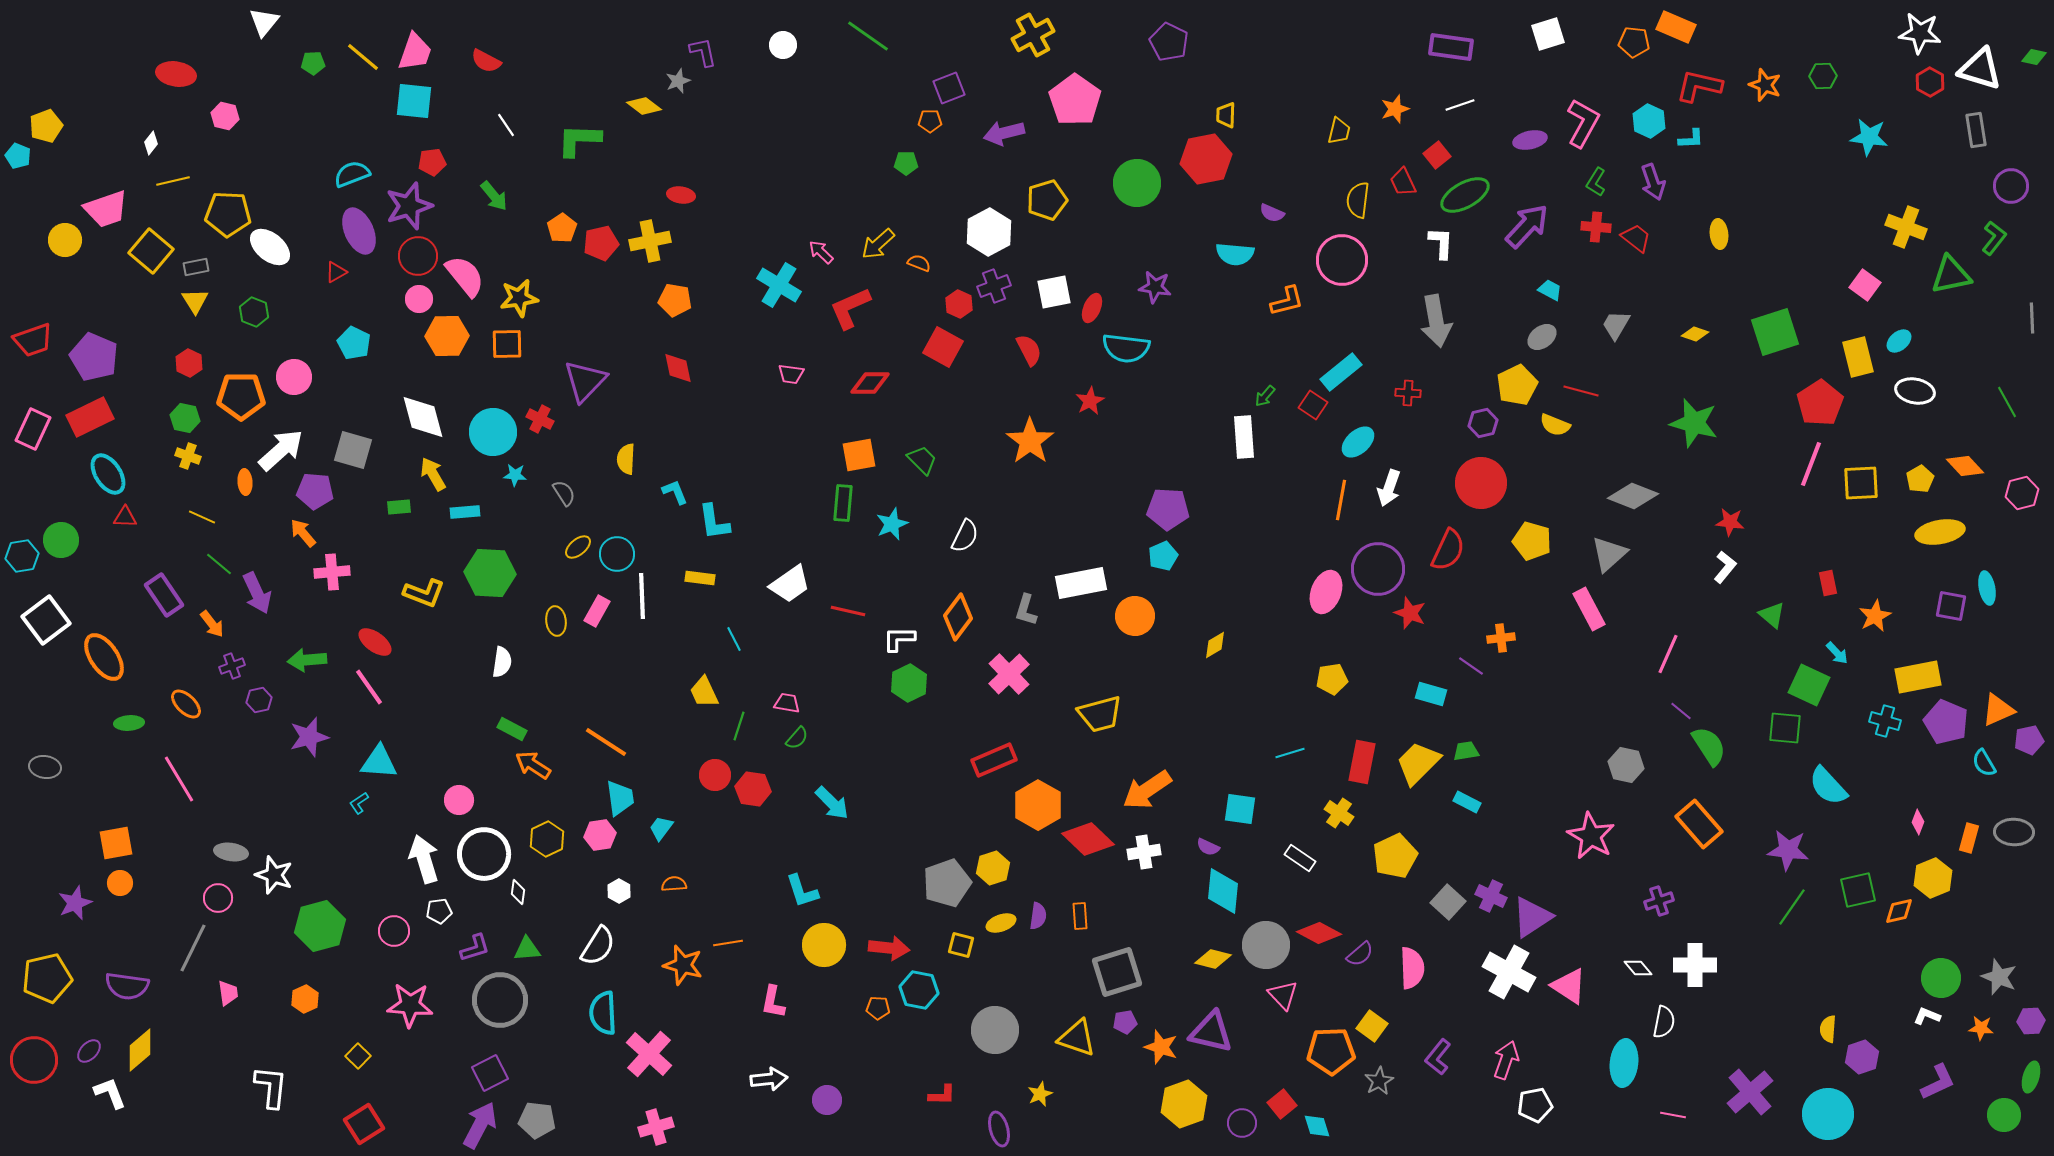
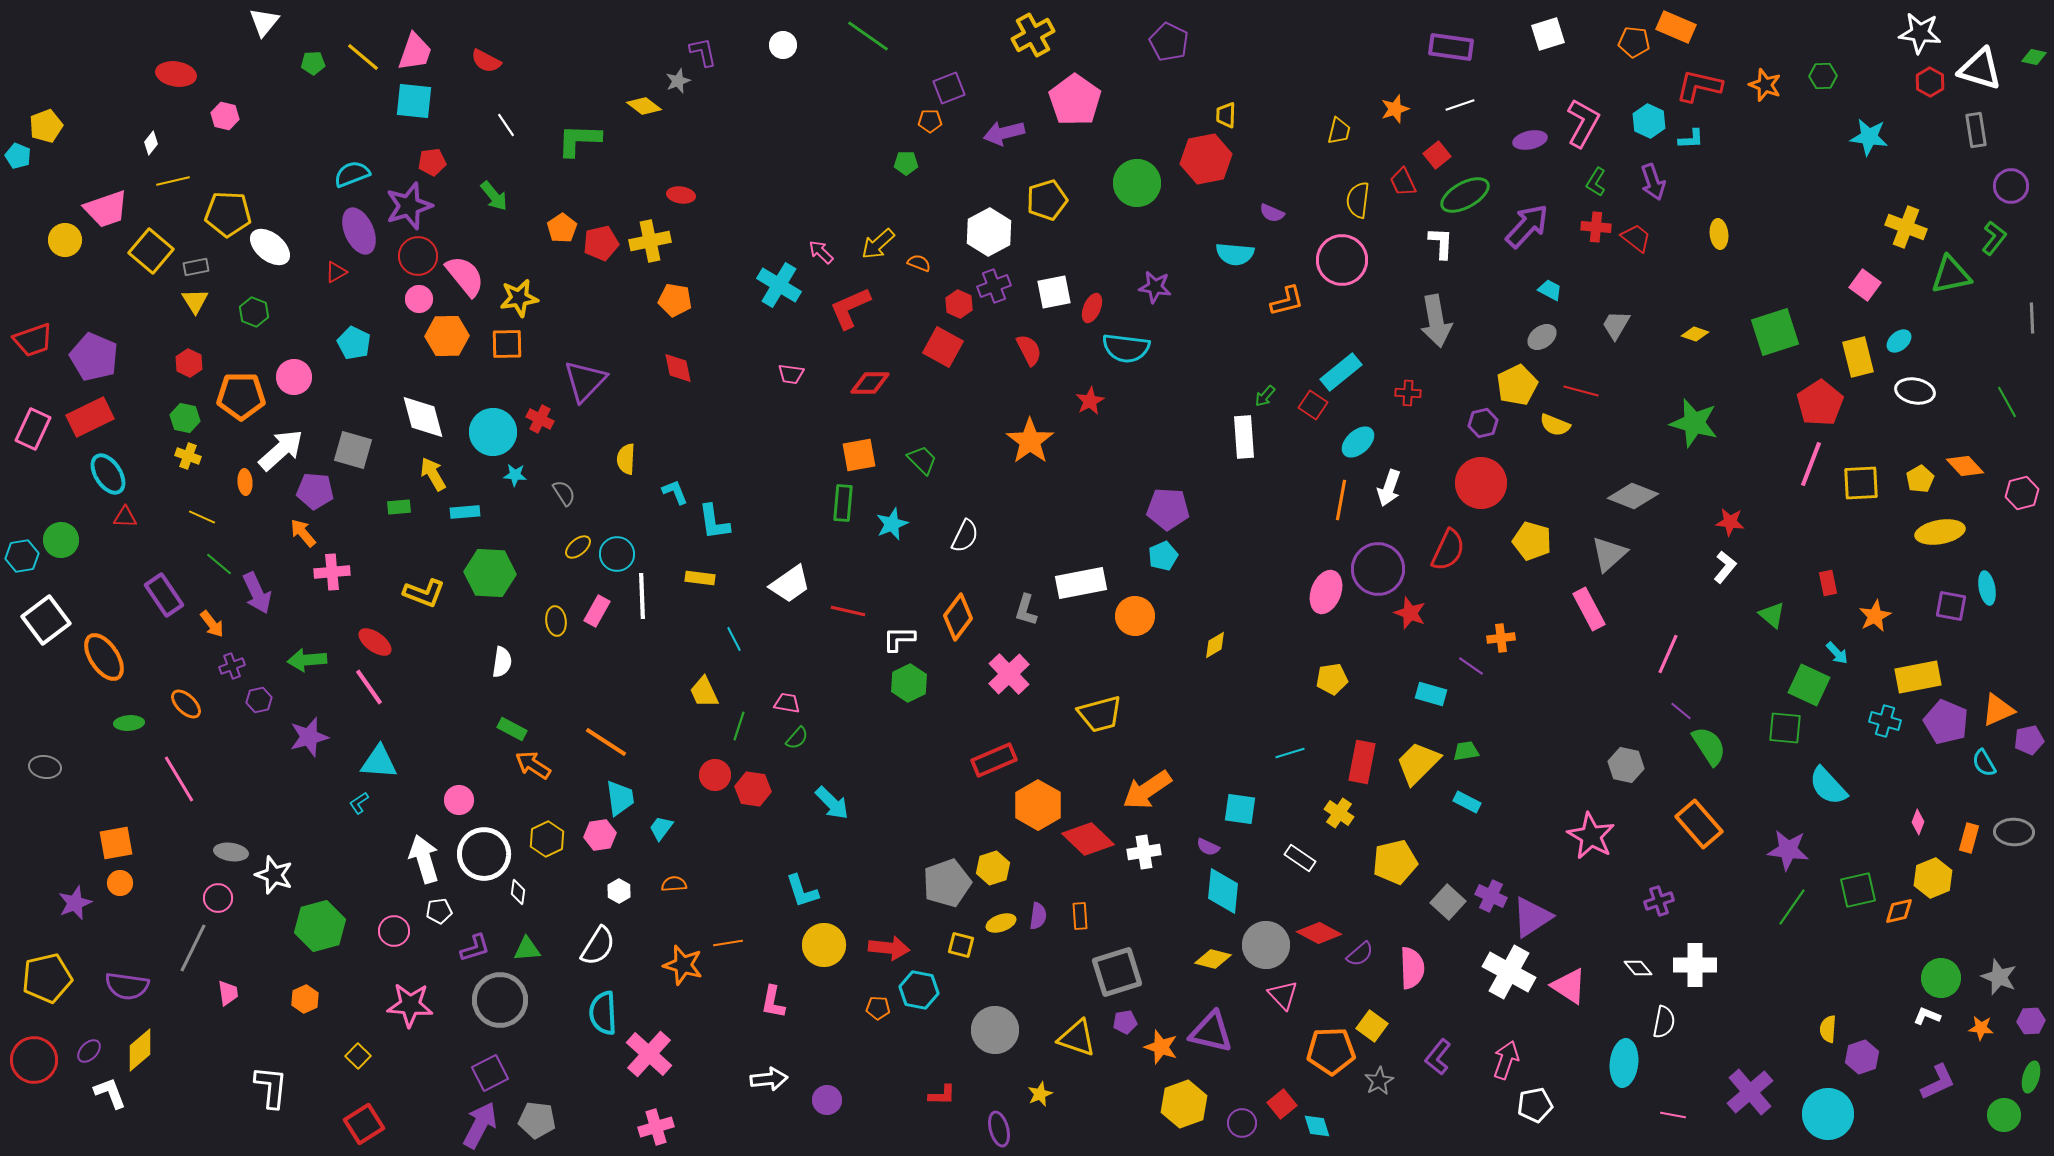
yellow pentagon at (1395, 856): moved 6 px down; rotated 12 degrees clockwise
